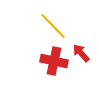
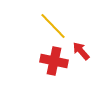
red arrow: moved 2 px up
